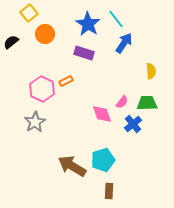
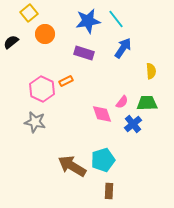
blue star: moved 3 px up; rotated 30 degrees clockwise
blue arrow: moved 1 px left, 5 px down
gray star: rotated 30 degrees counterclockwise
